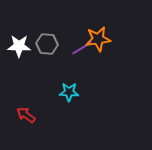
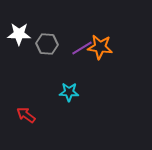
orange star: moved 2 px right, 8 px down; rotated 15 degrees clockwise
white star: moved 12 px up
